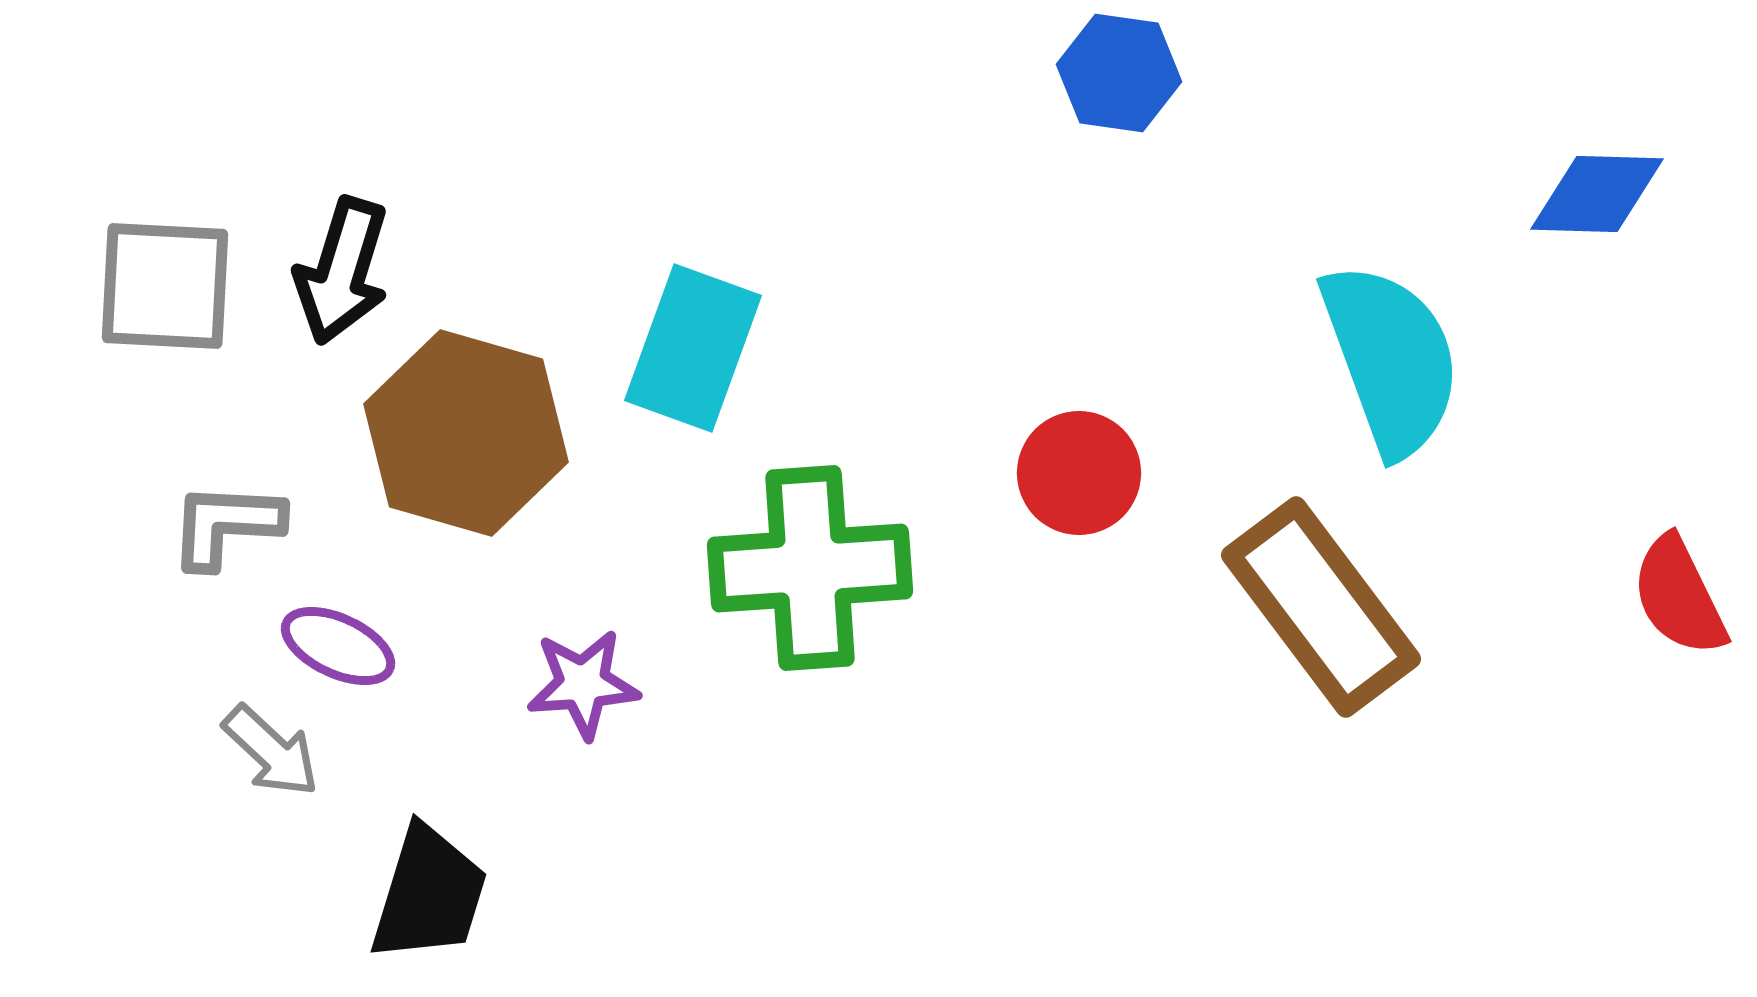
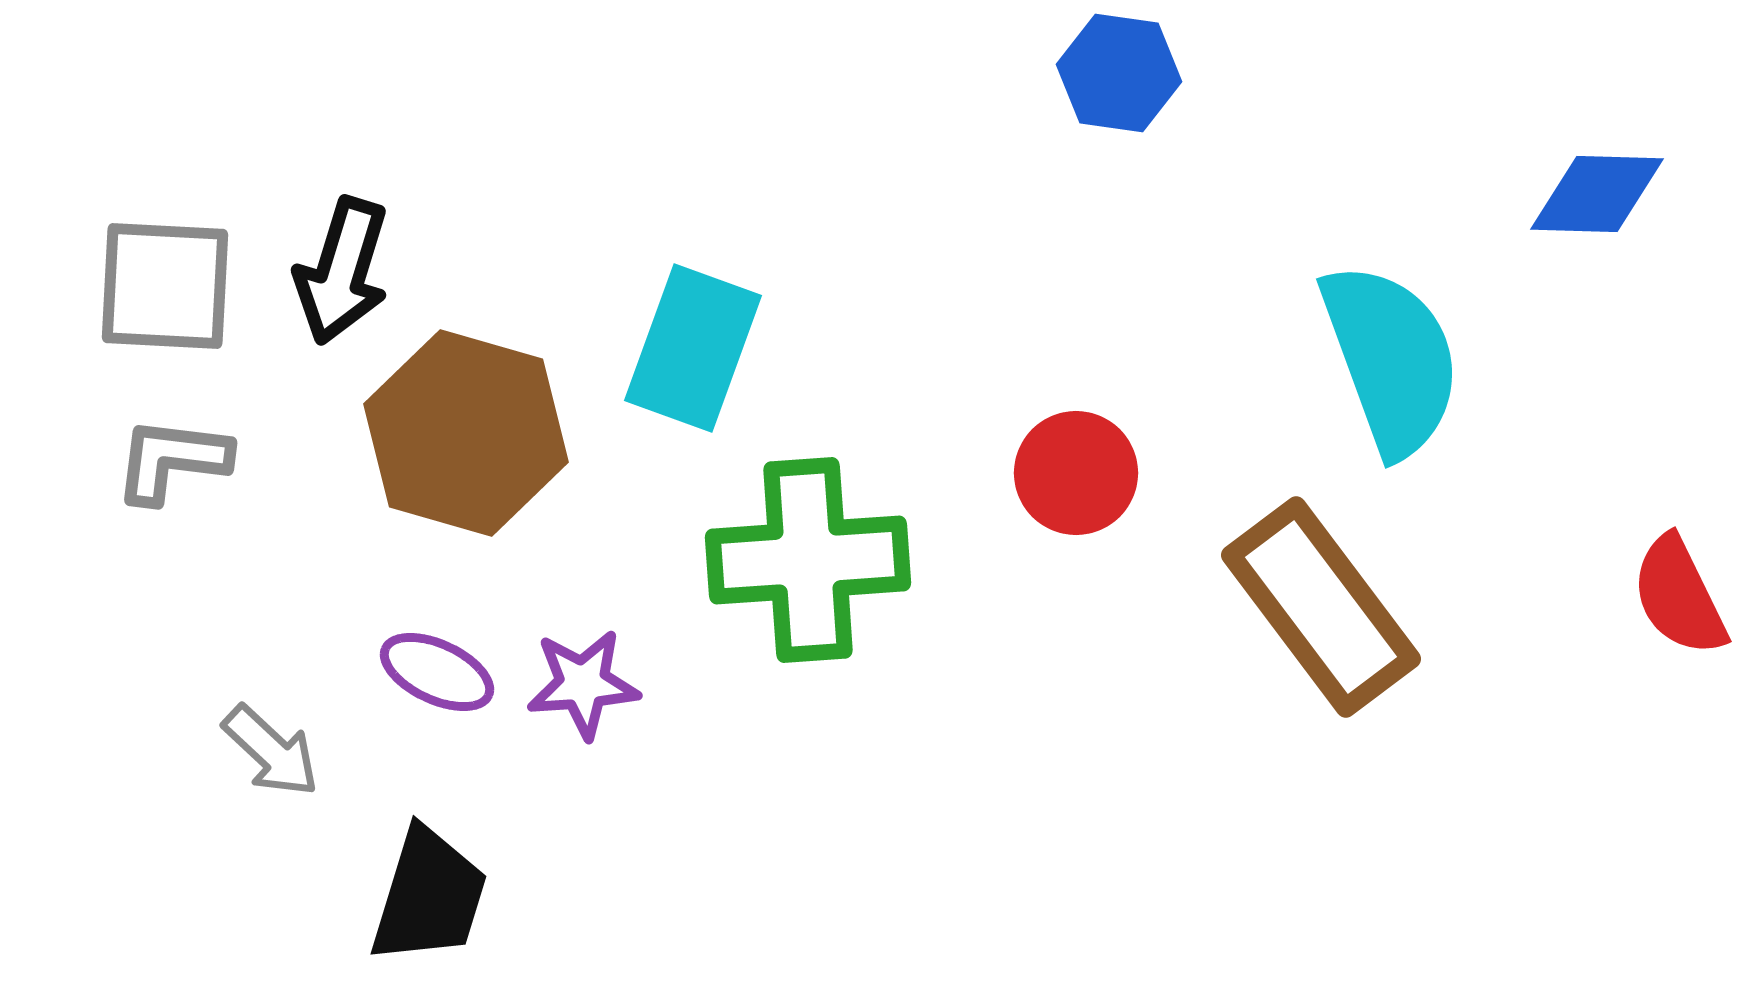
red circle: moved 3 px left
gray L-shape: moved 54 px left, 65 px up; rotated 4 degrees clockwise
green cross: moved 2 px left, 8 px up
purple ellipse: moved 99 px right, 26 px down
black trapezoid: moved 2 px down
